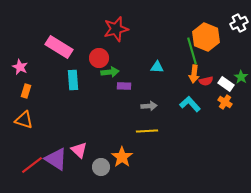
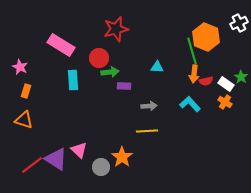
pink rectangle: moved 2 px right, 2 px up
